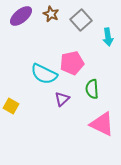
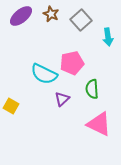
pink triangle: moved 3 px left
